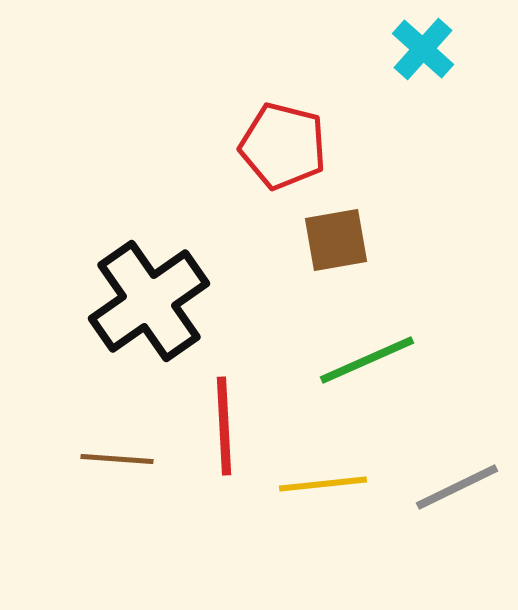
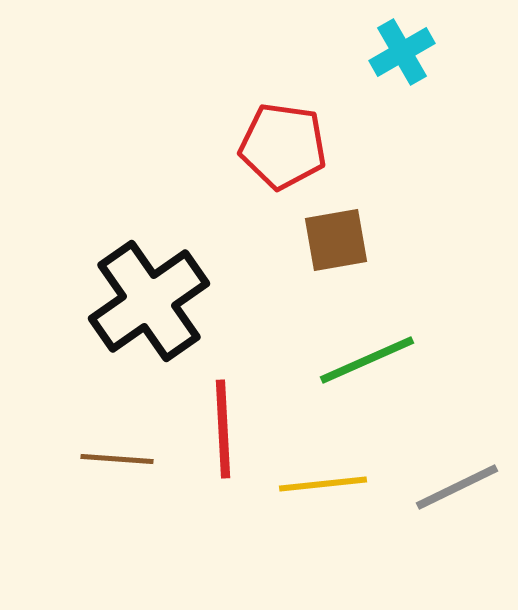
cyan cross: moved 21 px left, 3 px down; rotated 18 degrees clockwise
red pentagon: rotated 6 degrees counterclockwise
red line: moved 1 px left, 3 px down
